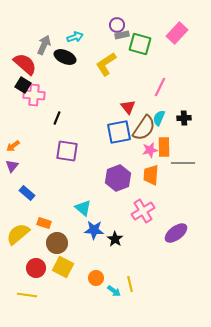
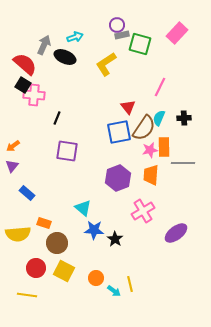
yellow semicircle at (18, 234): rotated 145 degrees counterclockwise
yellow square at (63, 267): moved 1 px right, 4 px down
